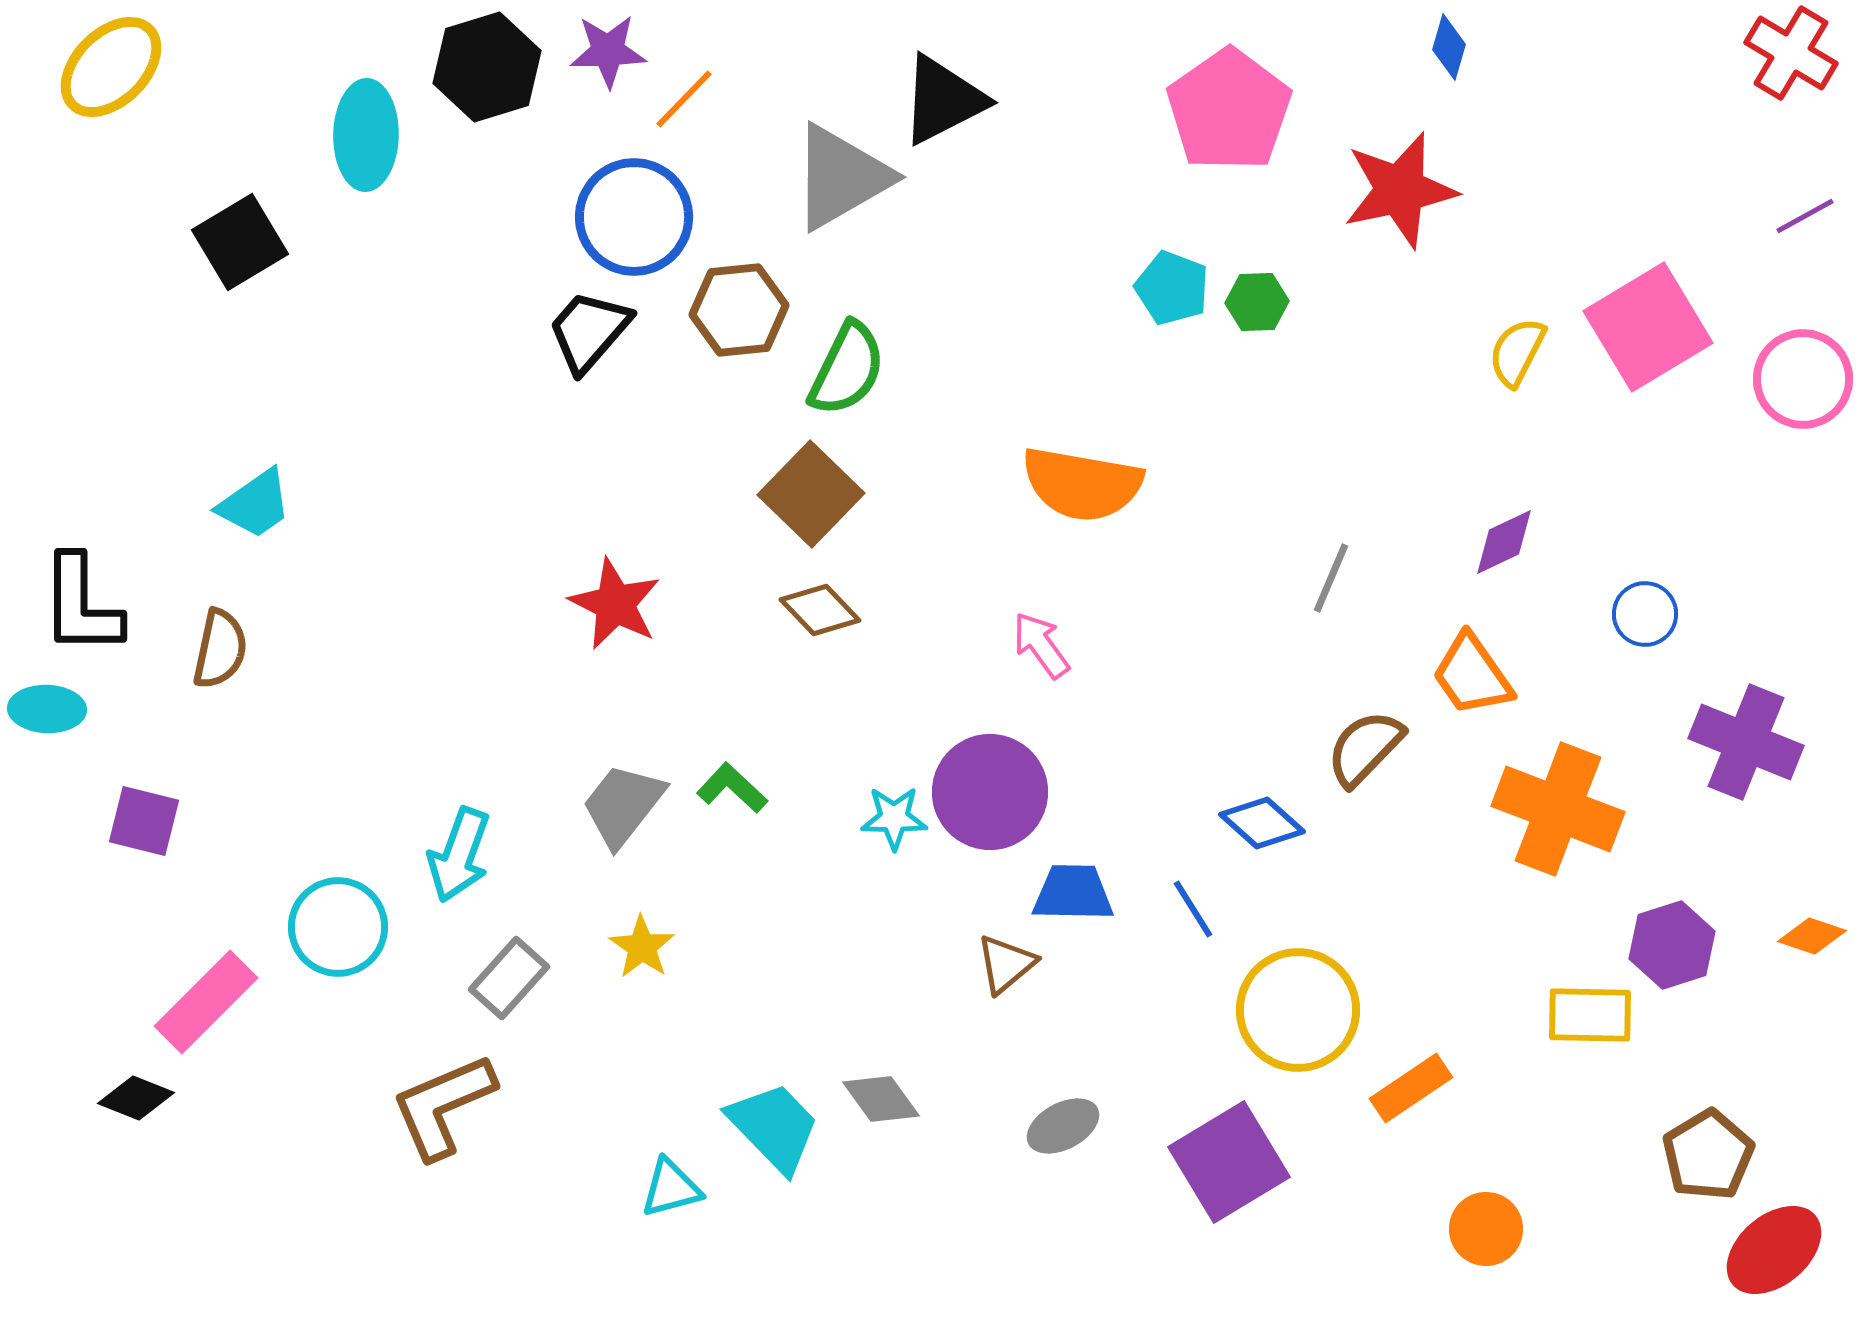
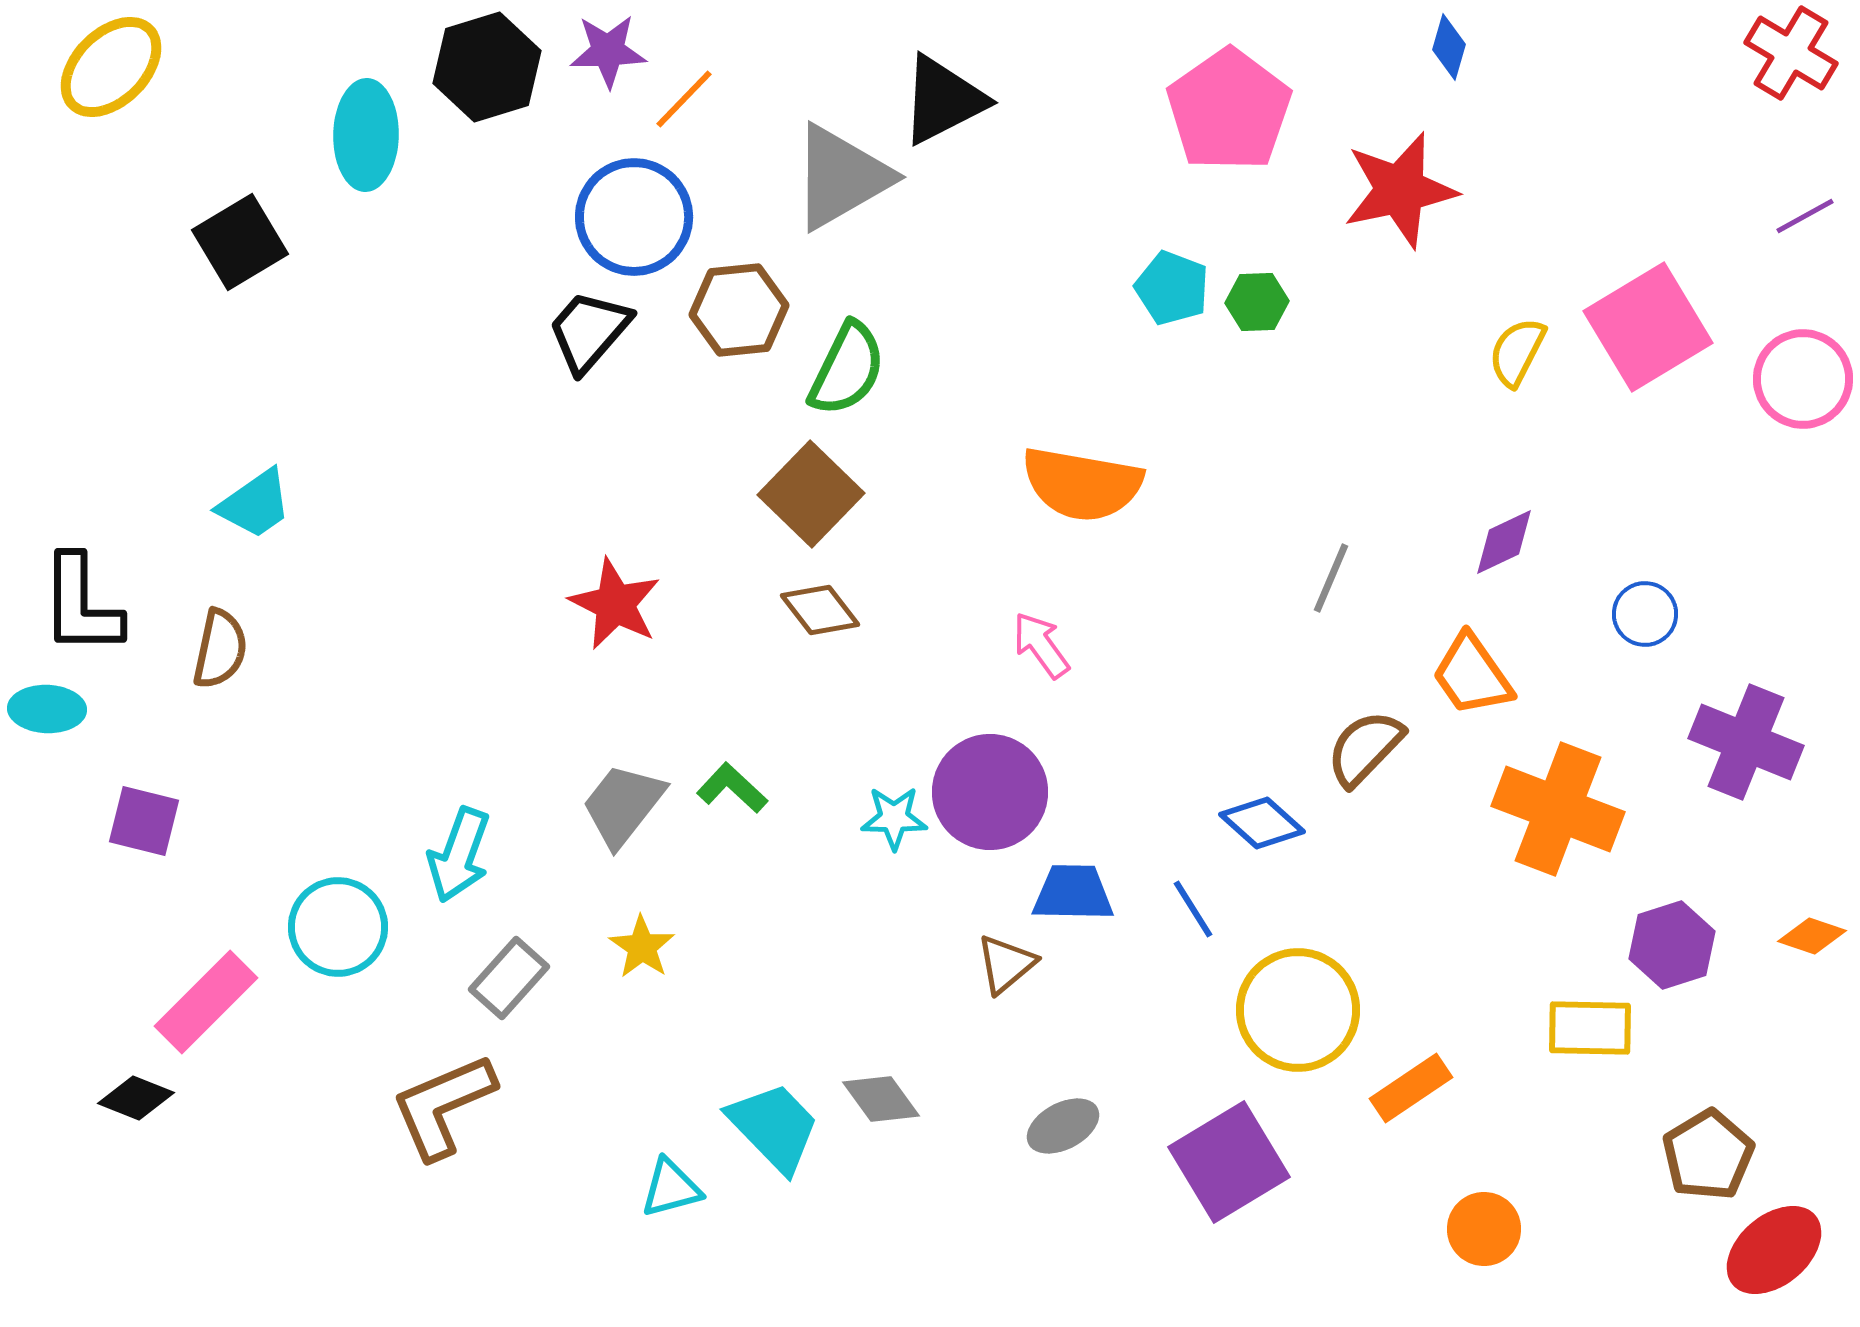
brown diamond at (820, 610): rotated 6 degrees clockwise
yellow rectangle at (1590, 1015): moved 13 px down
orange circle at (1486, 1229): moved 2 px left
